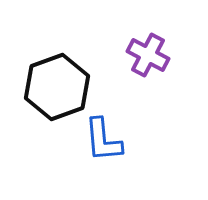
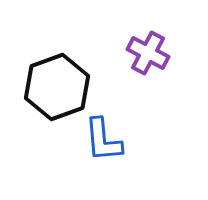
purple cross: moved 2 px up
